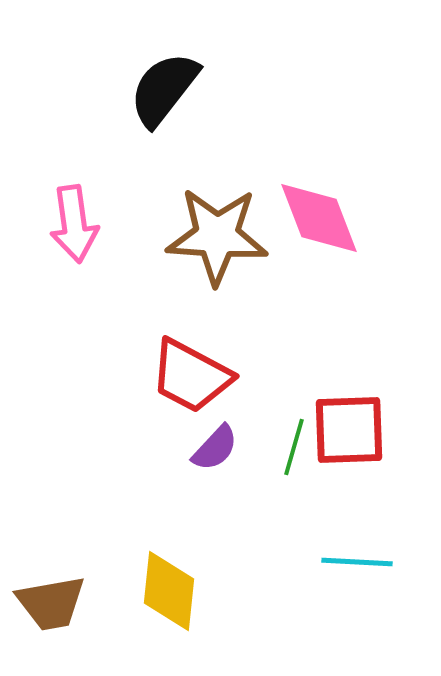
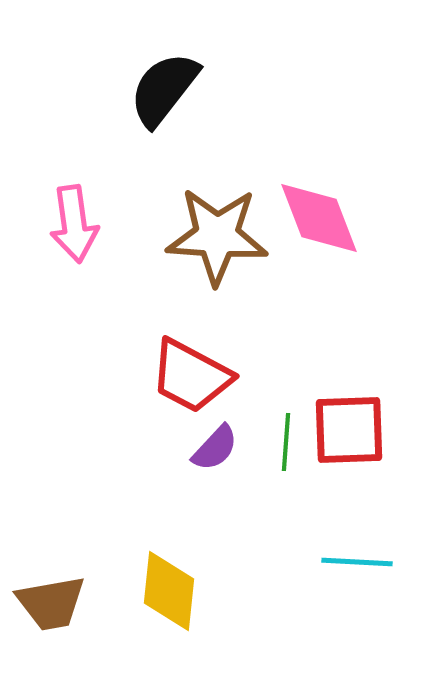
green line: moved 8 px left, 5 px up; rotated 12 degrees counterclockwise
